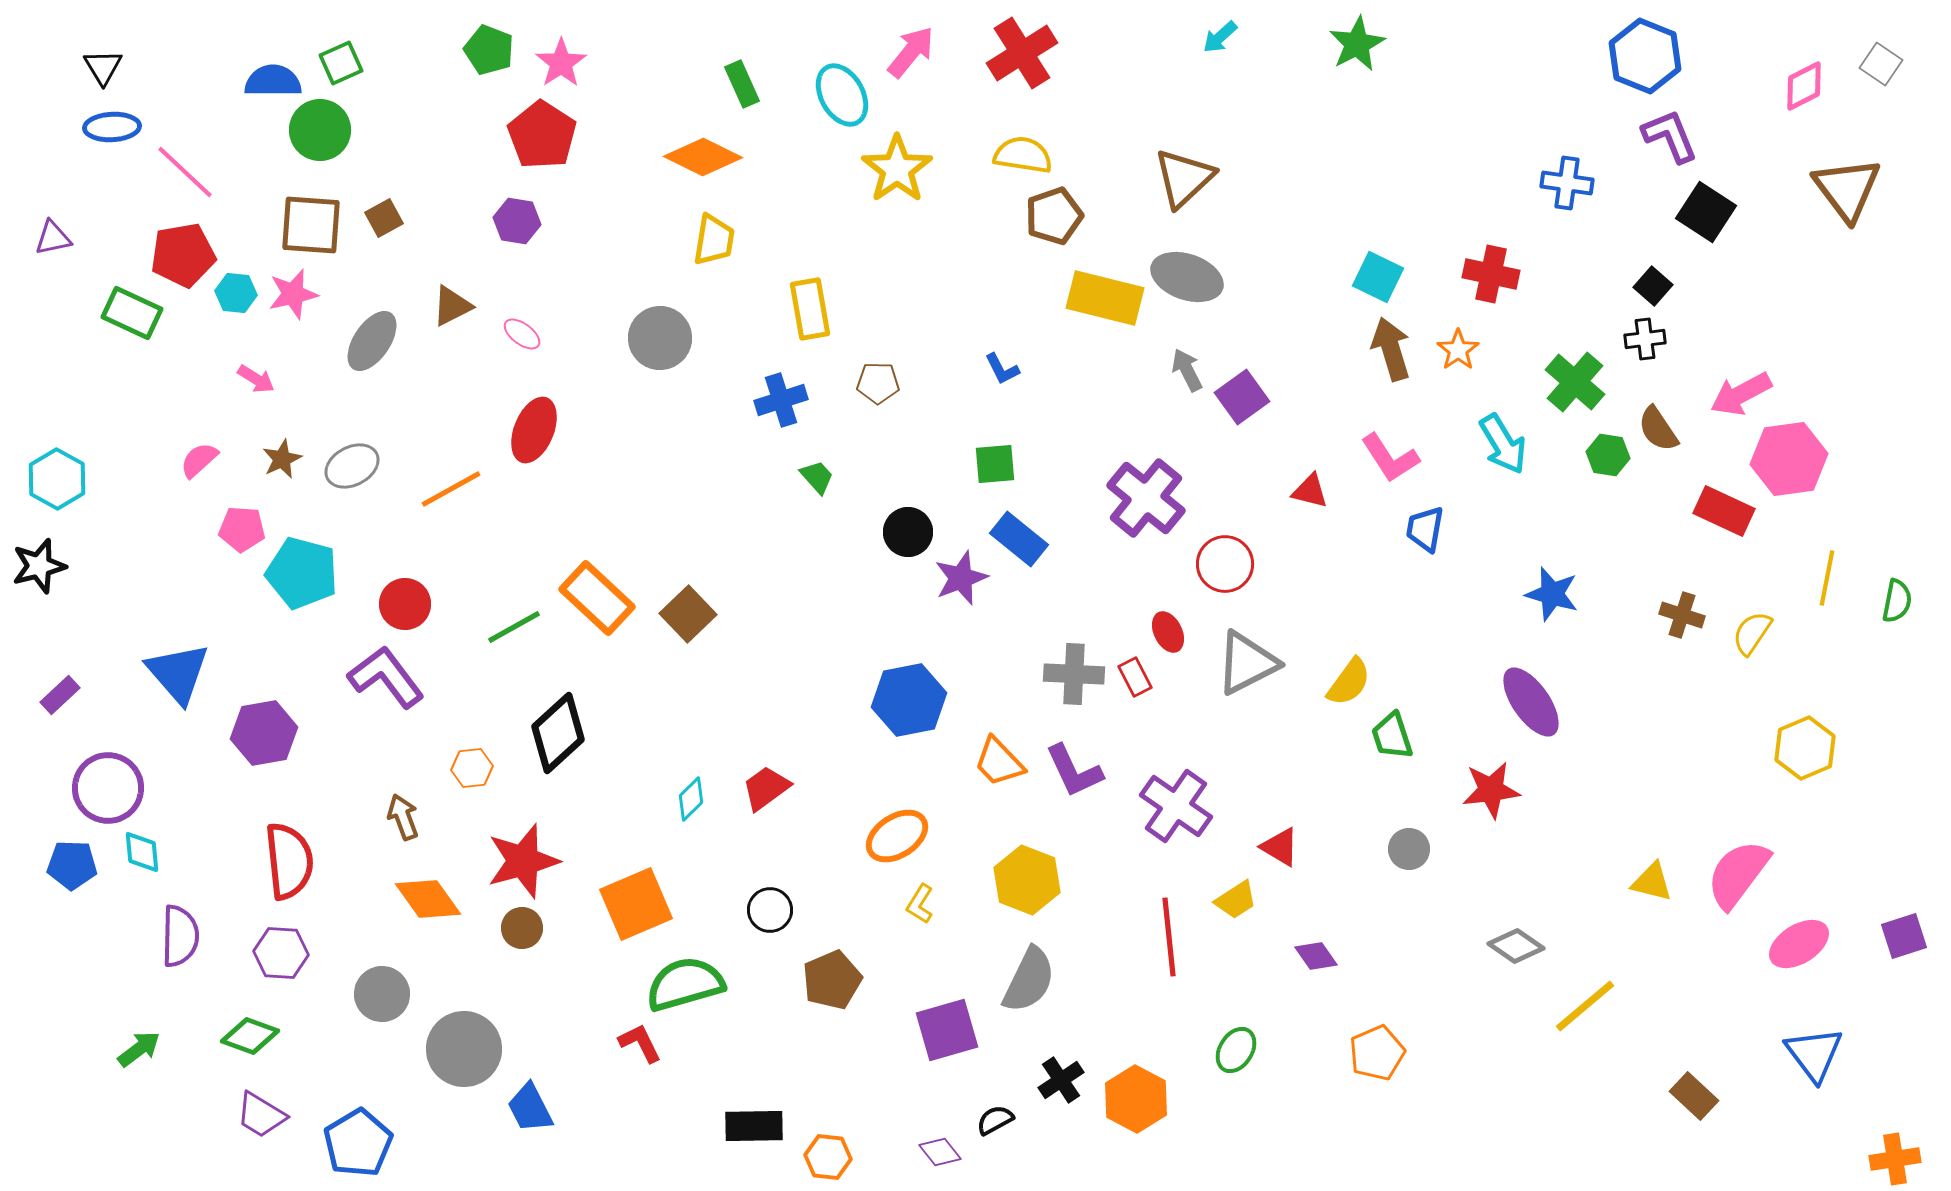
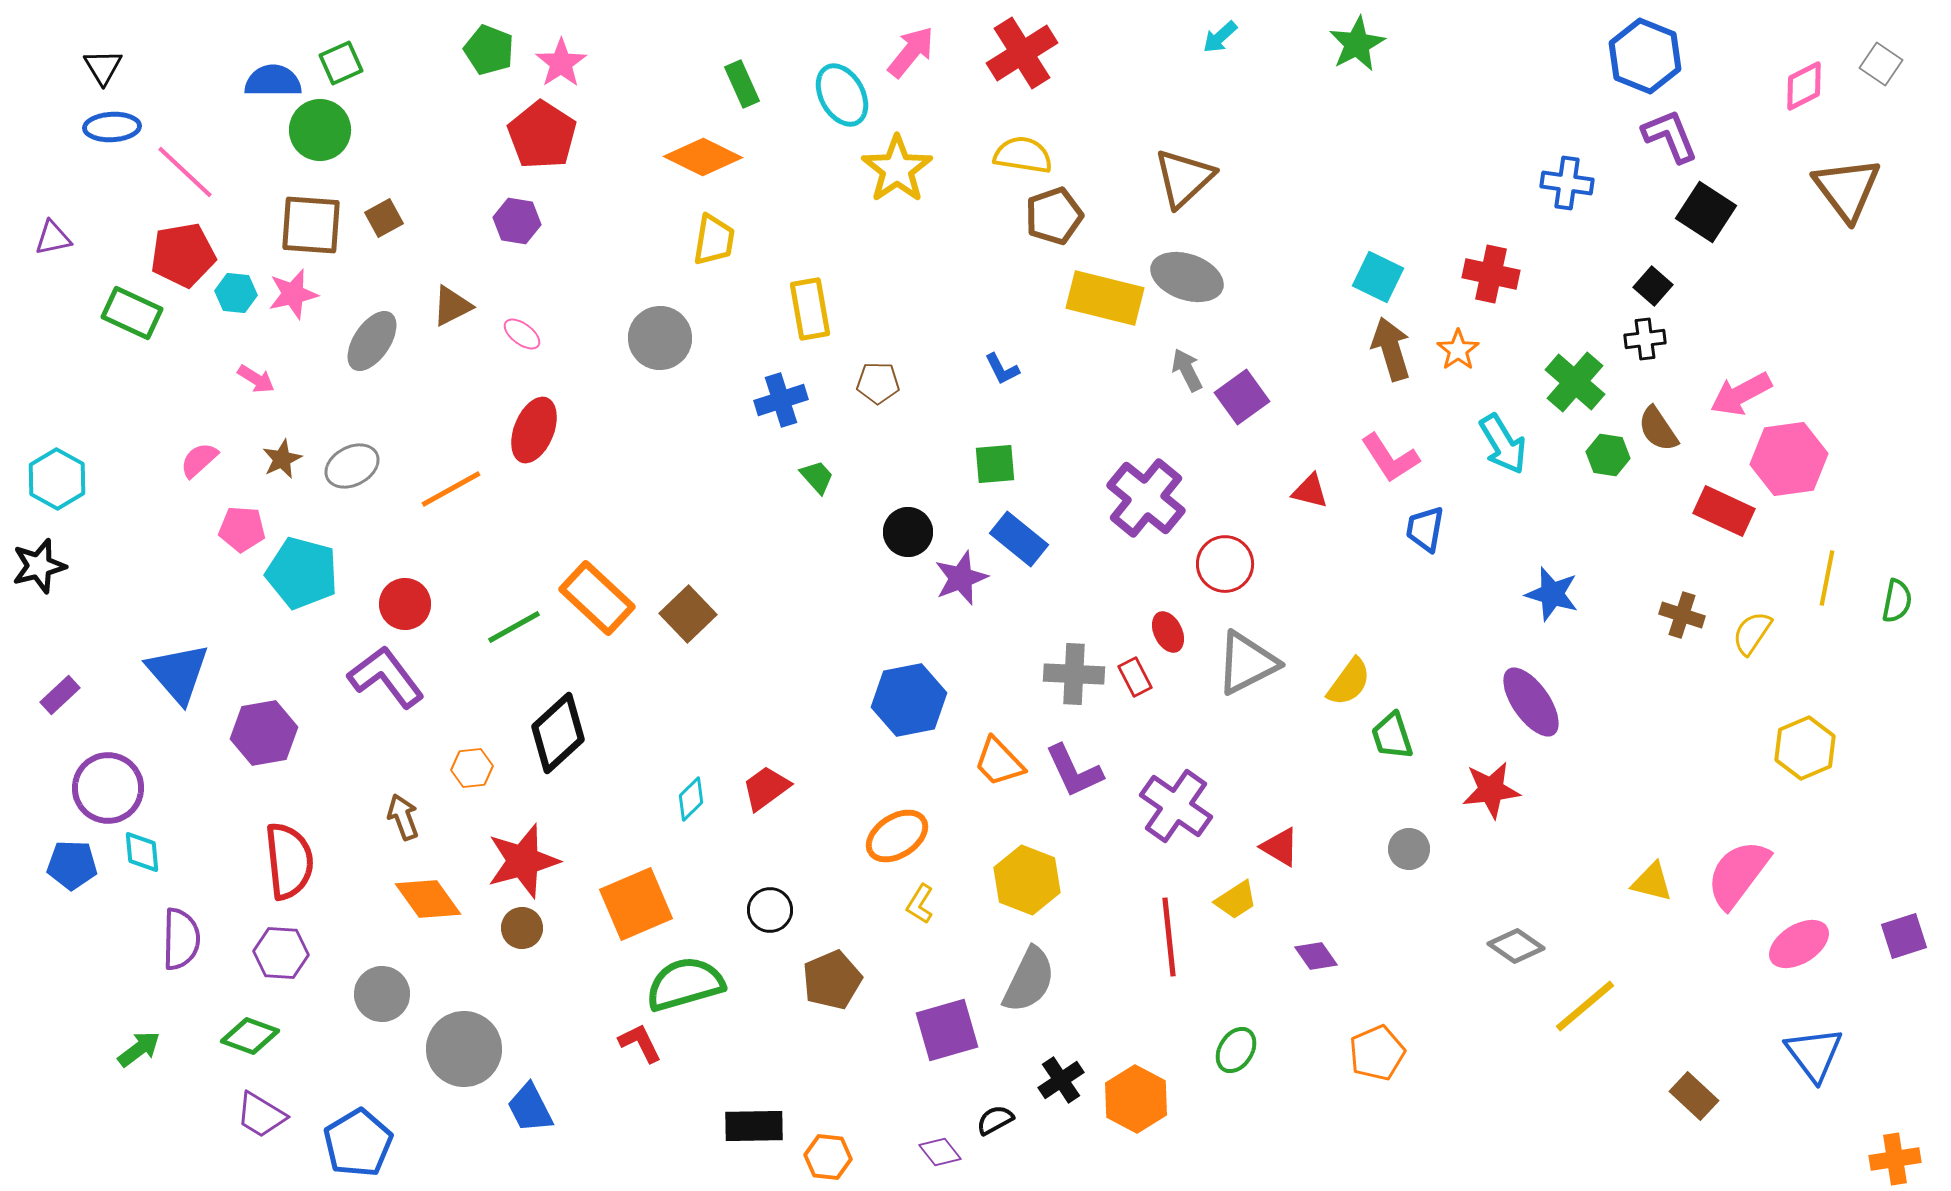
purple semicircle at (180, 936): moved 1 px right, 3 px down
